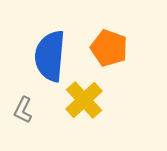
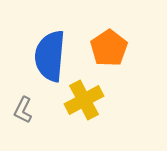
orange pentagon: rotated 18 degrees clockwise
yellow cross: rotated 15 degrees clockwise
